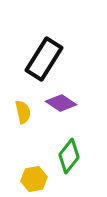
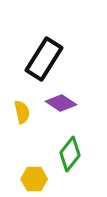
yellow semicircle: moved 1 px left
green diamond: moved 1 px right, 2 px up
yellow hexagon: rotated 10 degrees clockwise
